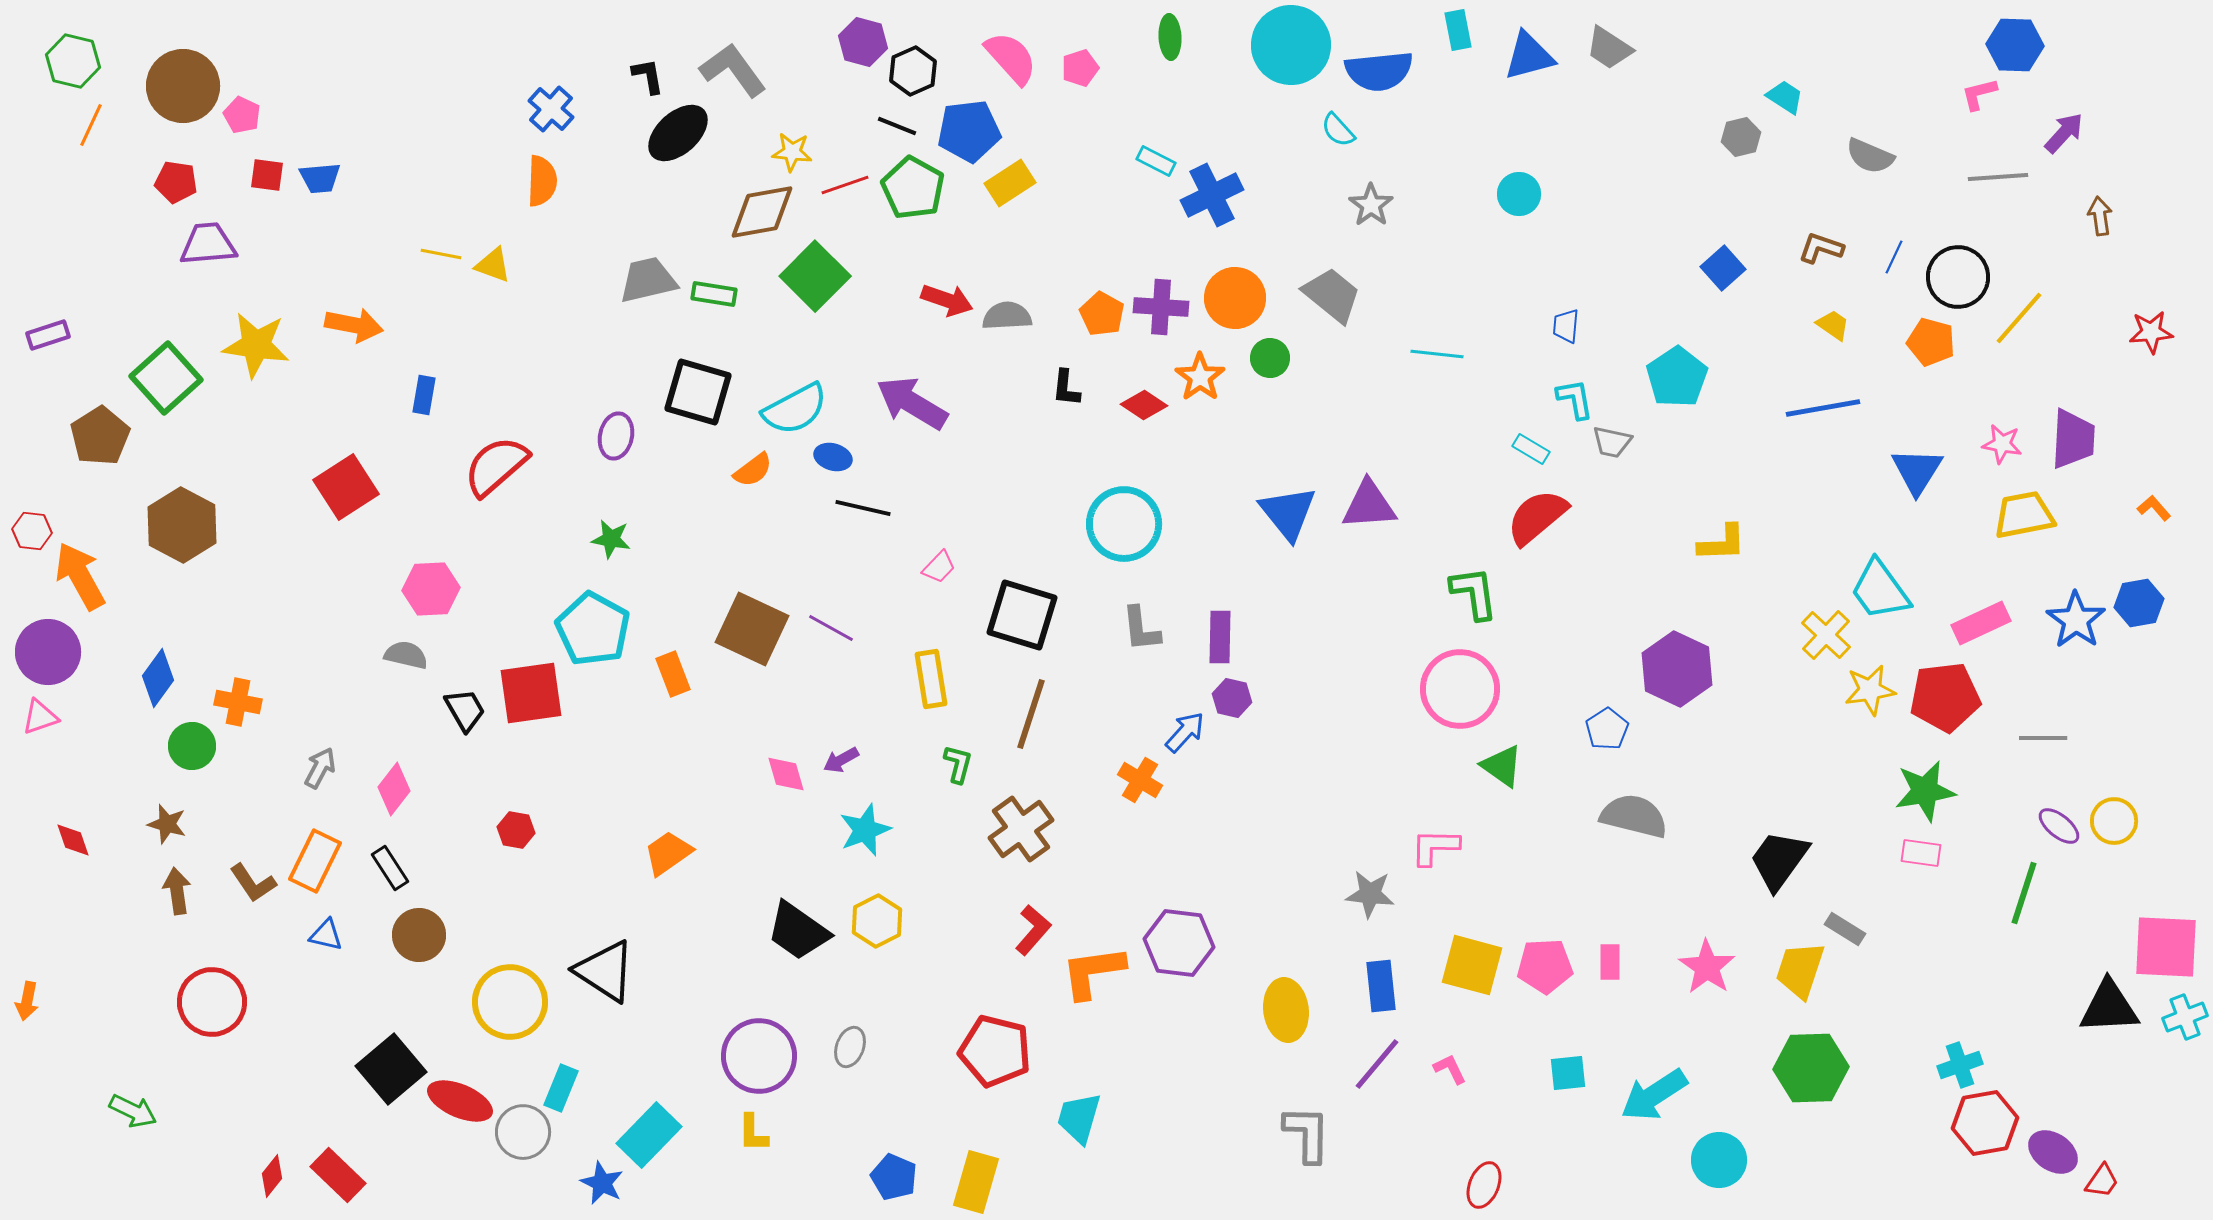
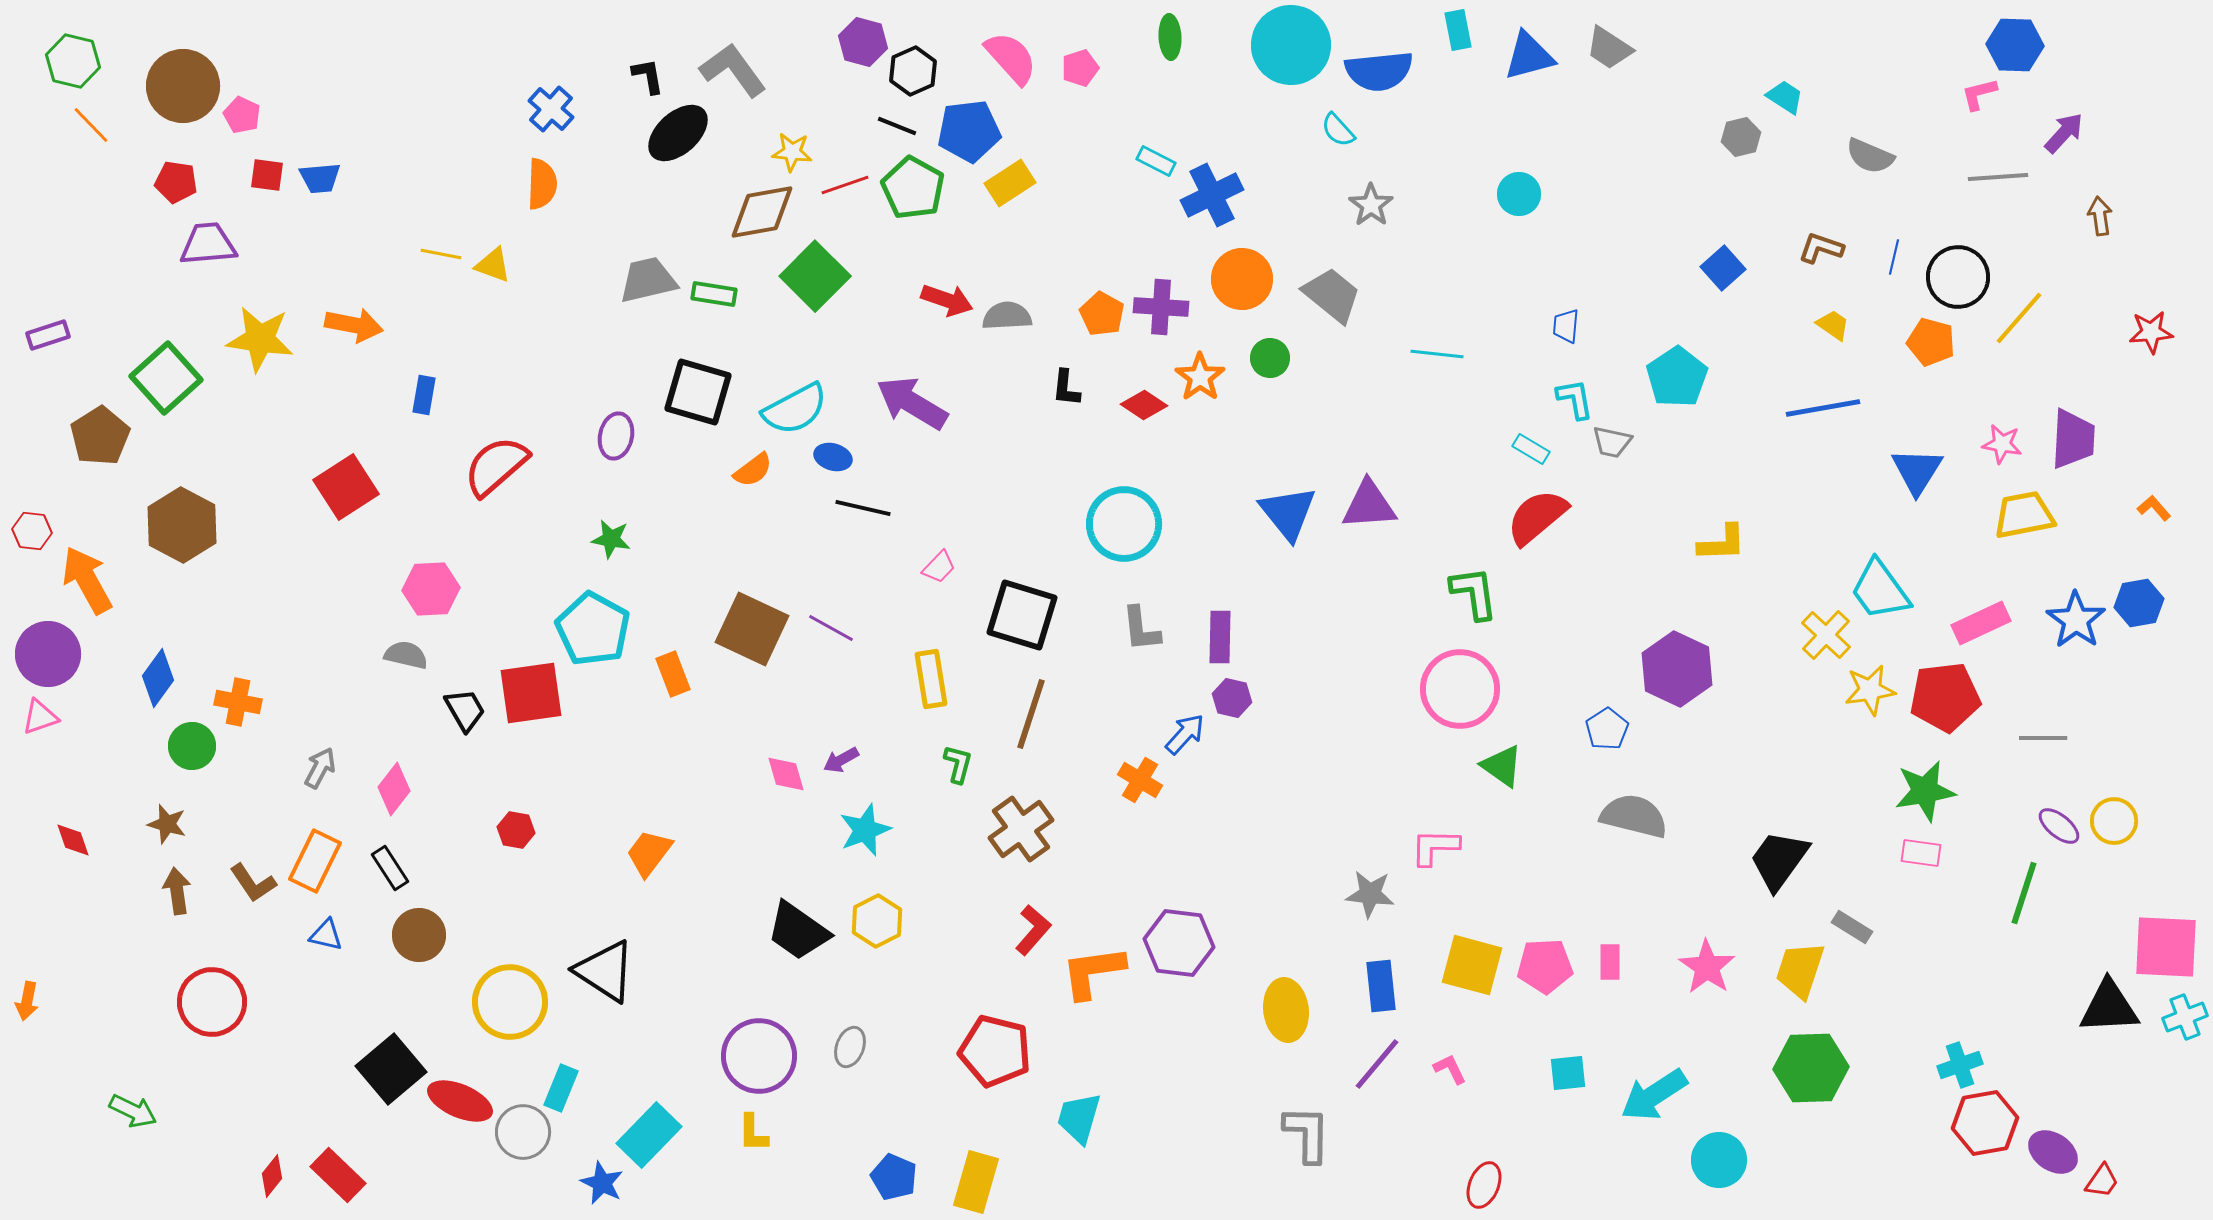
orange line at (91, 125): rotated 69 degrees counterclockwise
orange semicircle at (542, 181): moved 3 px down
blue line at (1894, 257): rotated 12 degrees counterclockwise
orange circle at (1235, 298): moved 7 px right, 19 px up
yellow star at (256, 345): moved 4 px right, 6 px up
orange arrow at (80, 576): moved 7 px right, 4 px down
purple circle at (48, 652): moved 2 px down
blue arrow at (1185, 732): moved 2 px down
orange trapezoid at (668, 853): moved 19 px left; rotated 18 degrees counterclockwise
gray rectangle at (1845, 929): moved 7 px right, 2 px up
